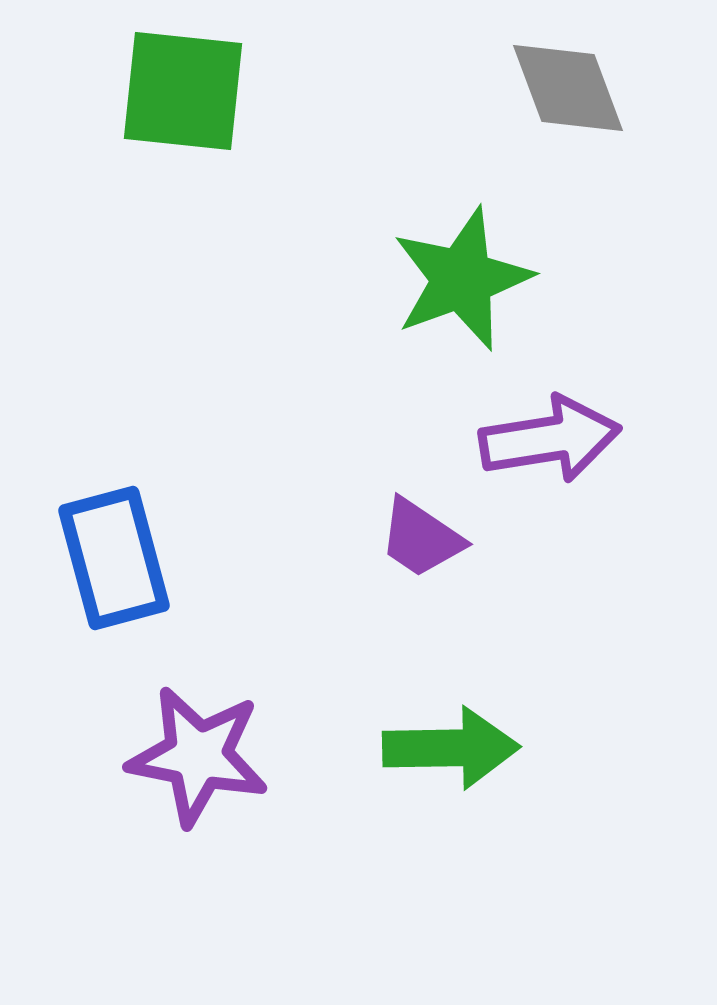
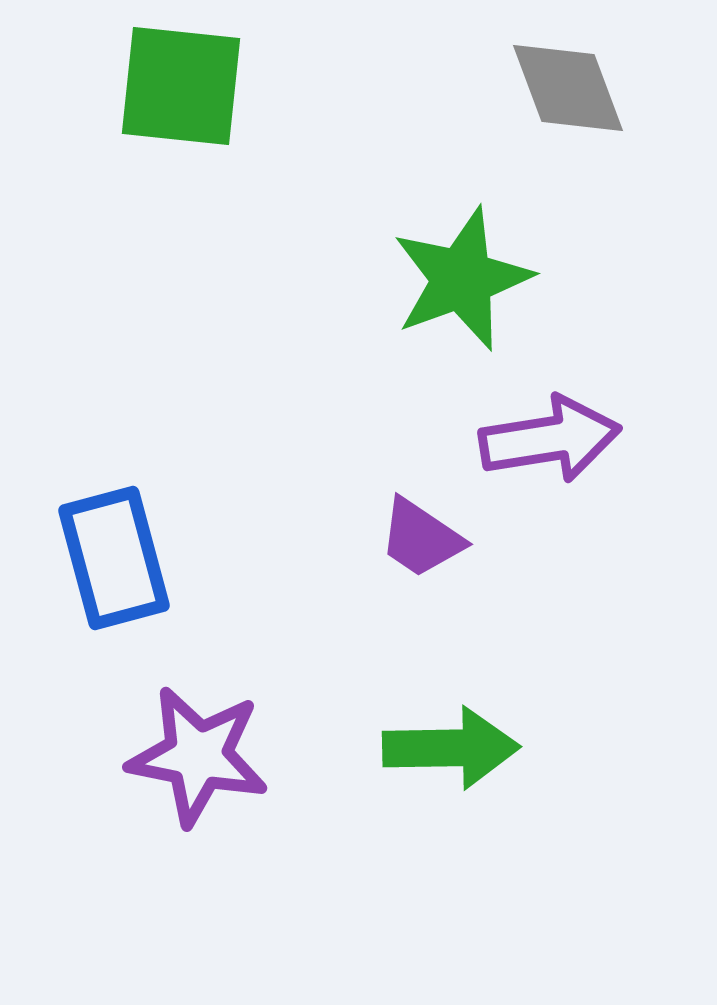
green square: moved 2 px left, 5 px up
